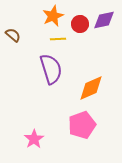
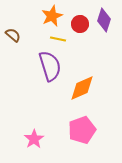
orange star: moved 1 px left
purple diamond: rotated 60 degrees counterclockwise
yellow line: rotated 14 degrees clockwise
purple semicircle: moved 1 px left, 3 px up
orange diamond: moved 9 px left
pink pentagon: moved 5 px down
